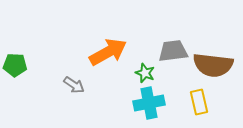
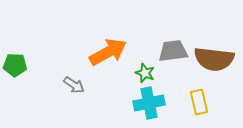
brown semicircle: moved 1 px right, 6 px up
